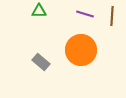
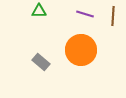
brown line: moved 1 px right
